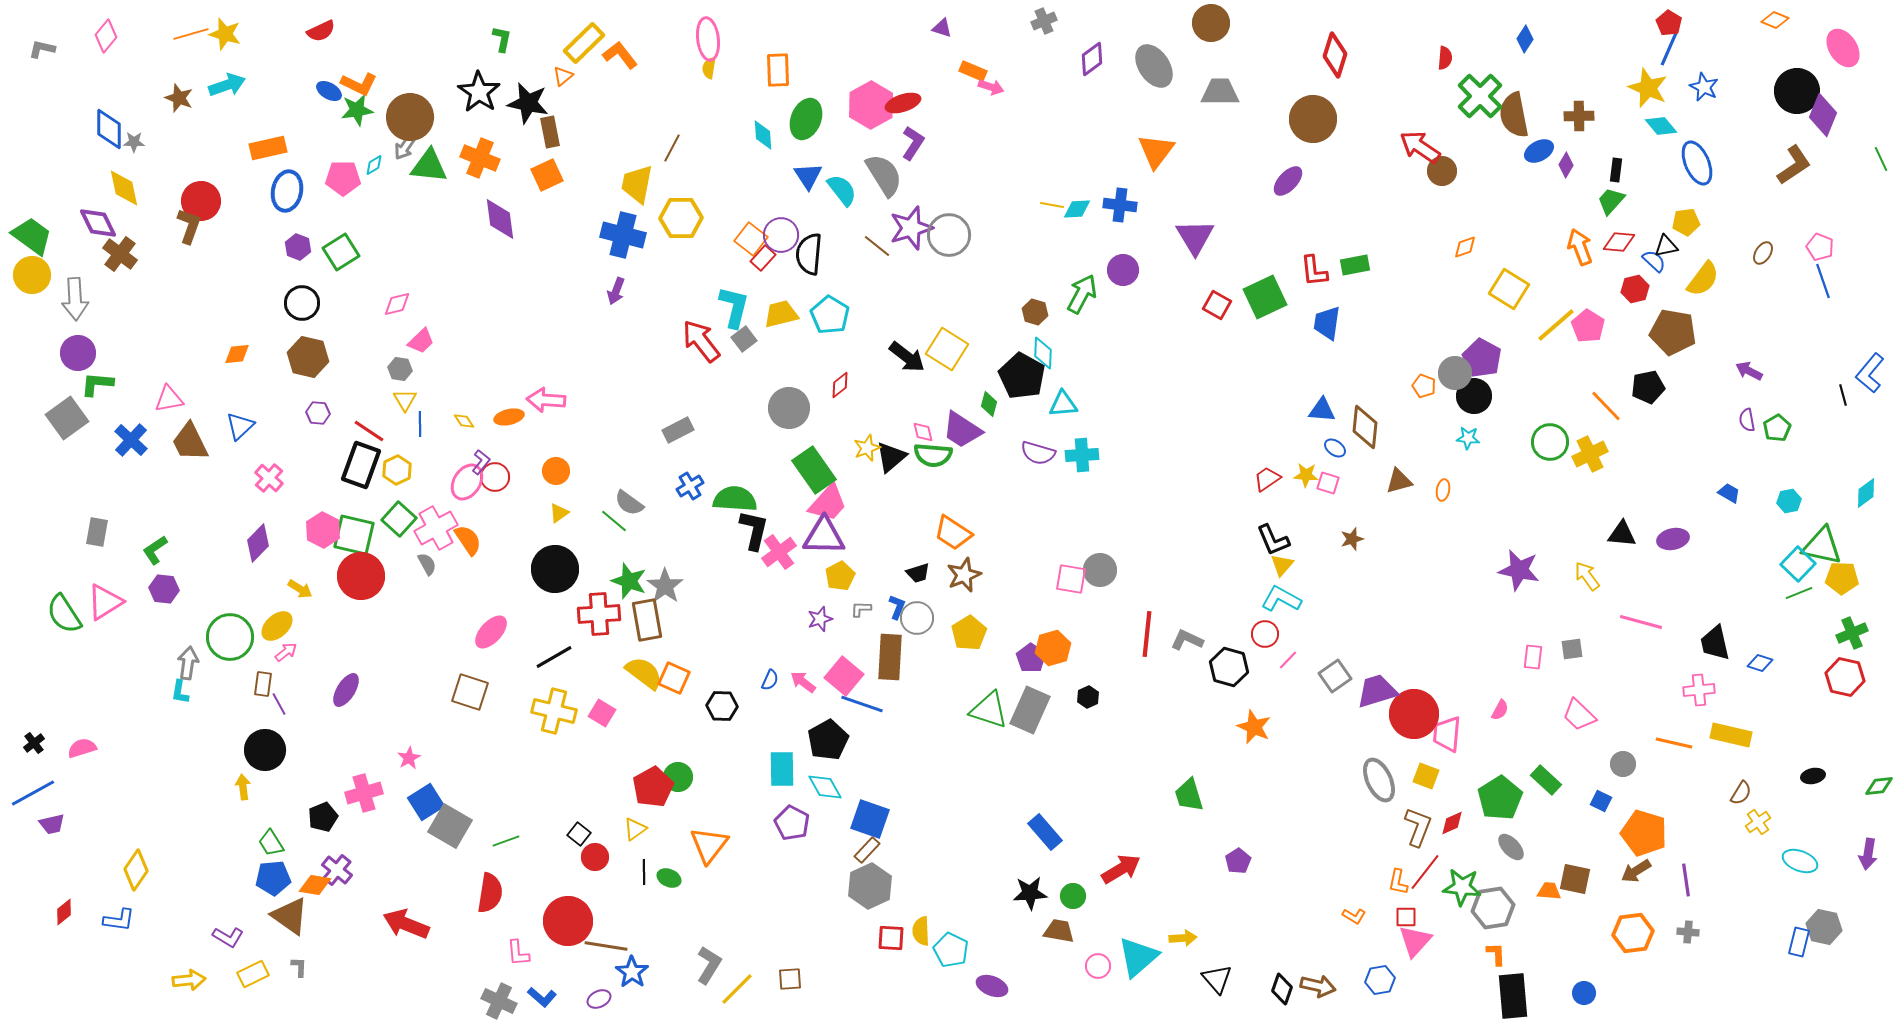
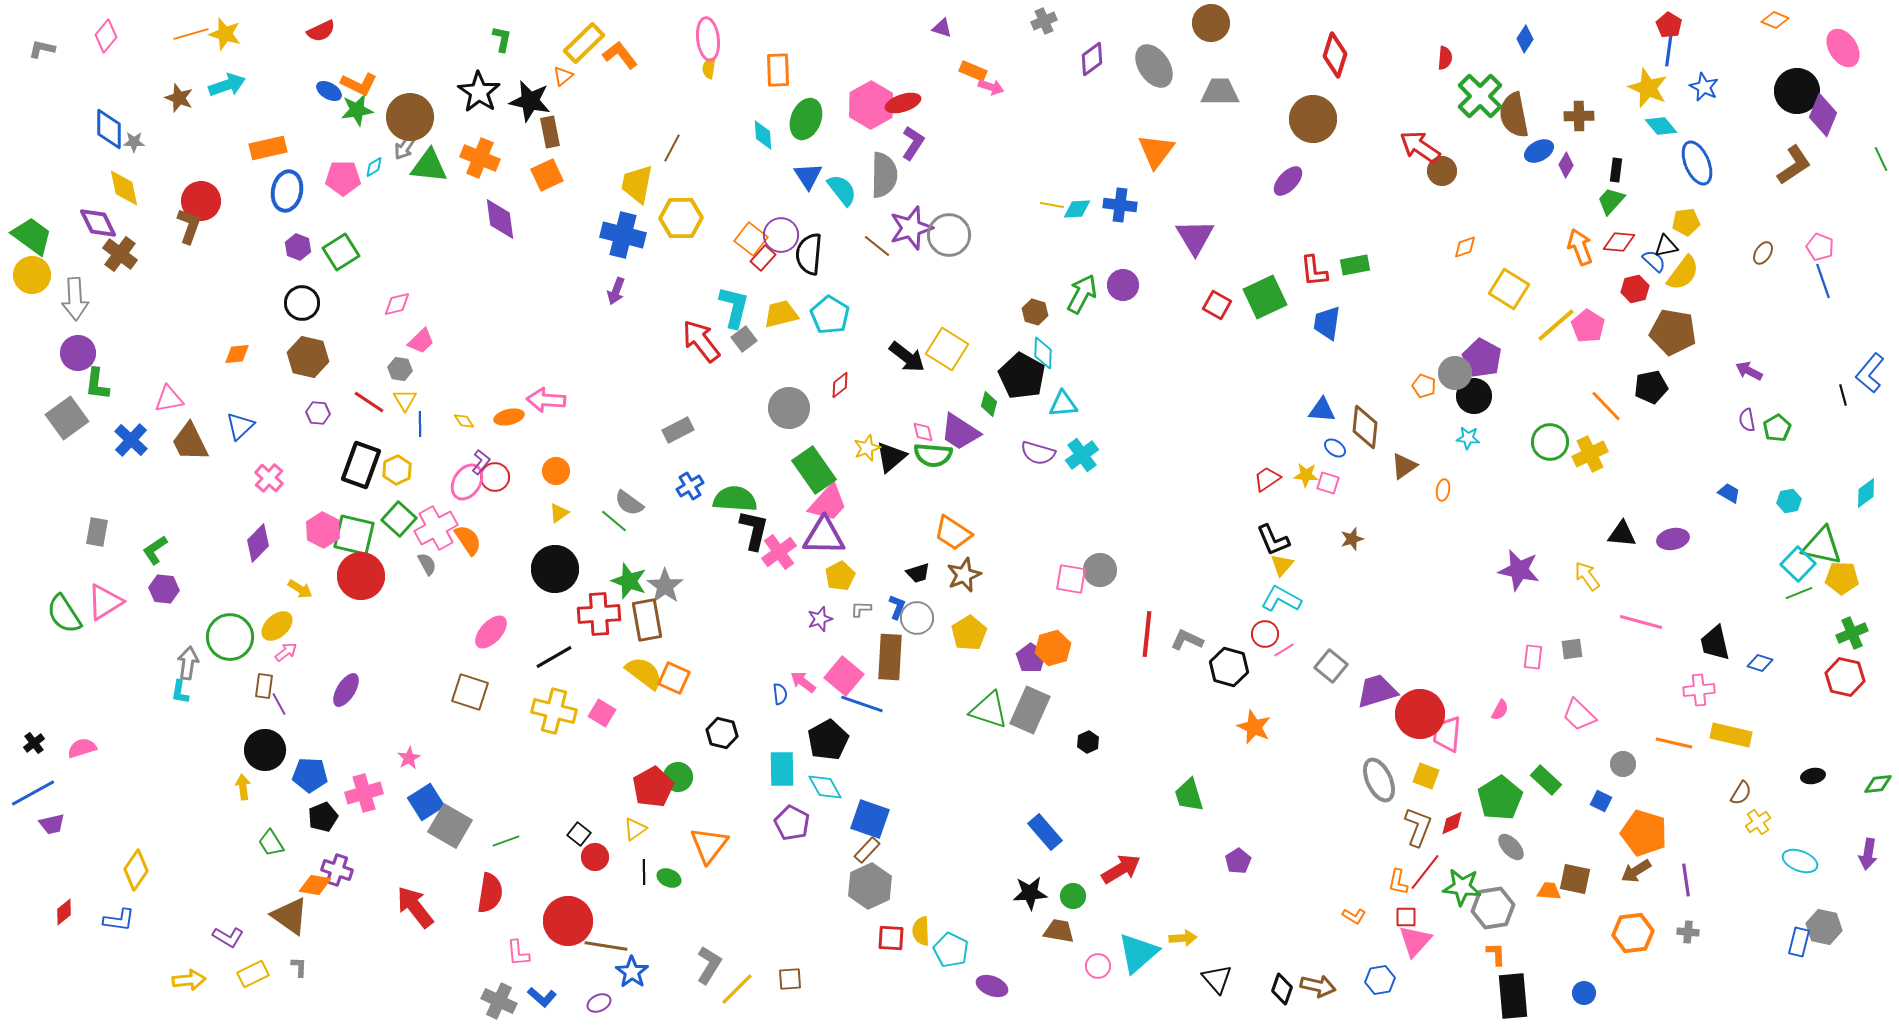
red pentagon at (1669, 23): moved 2 px down
blue line at (1669, 49): rotated 16 degrees counterclockwise
black star at (528, 103): moved 2 px right, 2 px up
cyan diamond at (374, 165): moved 2 px down
gray semicircle at (884, 175): rotated 33 degrees clockwise
purple circle at (1123, 270): moved 15 px down
yellow semicircle at (1703, 279): moved 20 px left, 6 px up
green L-shape at (97, 384): rotated 88 degrees counterclockwise
black pentagon at (1648, 387): moved 3 px right
purple trapezoid at (962, 430): moved 2 px left, 2 px down
red line at (369, 431): moved 29 px up
cyan cross at (1082, 455): rotated 32 degrees counterclockwise
brown triangle at (1399, 481): moved 5 px right, 15 px up; rotated 20 degrees counterclockwise
pink line at (1288, 660): moved 4 px left, 10 px up; rotated 15 degrees clockwise
gray square at (1335, 676): moved 4 px left, 10 px up; rotated 16 degrees counterclockwise
blue semicircle at (770, 680): moved 10 px right, 14 px down; rotated 30 degrees counterclockwise
brown rectangle at (263, 684): moved 1 px right, 2 px down
black hexagon at (1088, 697): moved 45 px down
black hexagon at (722, 706): moved 27 px down; rotated 12 degrees clockwise
red circle at (1414, 714): moved 6 px right
green diamond at (1879, 786): moved 1 px left, 2 px up
purple cross at (337, 870): rotated 20 degrees counterclockwise
blue pentagon at (273, 878): moved 37 px right, 103 px up; rotated 8 degrees clockwise
red arrow at (406, 924): moved 9 px right, 17 px up; rotated 30 degrees clockwise
cyan triangle at (1138, 957): moved 4 px up
purple ellipse at (599, 999): moved 4 px down
